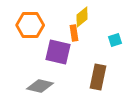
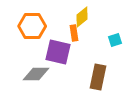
orange hexagon: moved 2 px right, 1 px down
gray diamond: moved 4 px left, 12 px up; rotated 12 degrees counterclockwise
